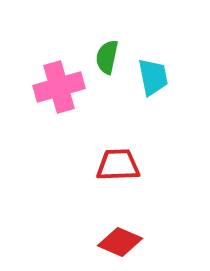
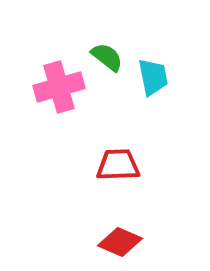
green semicircle: rotated 116 degrees clockwise
